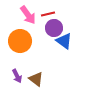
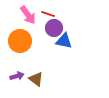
red line: rotated 32 degrees clockwise
blue triangle: rotated 24 degrees counterclockwise
purple arrow: rotated 80 degrees counterclockwise
